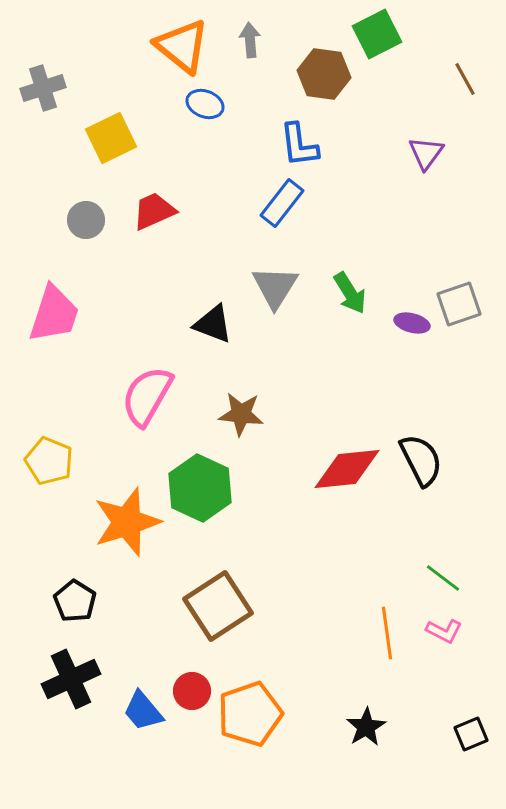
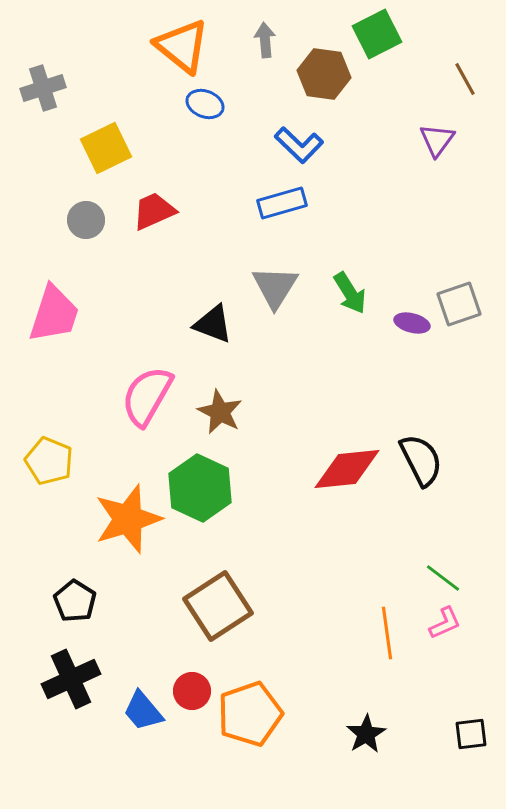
gray arrow: moved 15 px right
yellow square: moved 5 px left, 10 px down
blue L-shape: rotated 39 degrees counterclockwise
purple triangle: moved 11 px right, 13 px up
blue rectangle: rotated 36 degrees clockwise
brown star: moved 21 px left, 2 px up; rotated 21 degrees clockwise
orange star: moved 1 px right, 3 px up
pink L-shape: moved 1 px right, 8 px up; rotated 51 degrees counterclockwise
black star: moved 7 px down
black square: rotated 16 degrees clockwise
